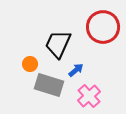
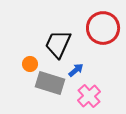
red circle: moved 1 px down
gray rectangle: moved 1 px right, 2 px up
